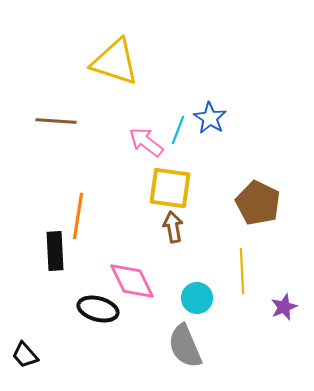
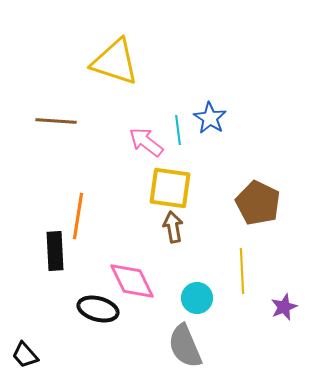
cyan line: rotated 28 degrees counterclockwise
